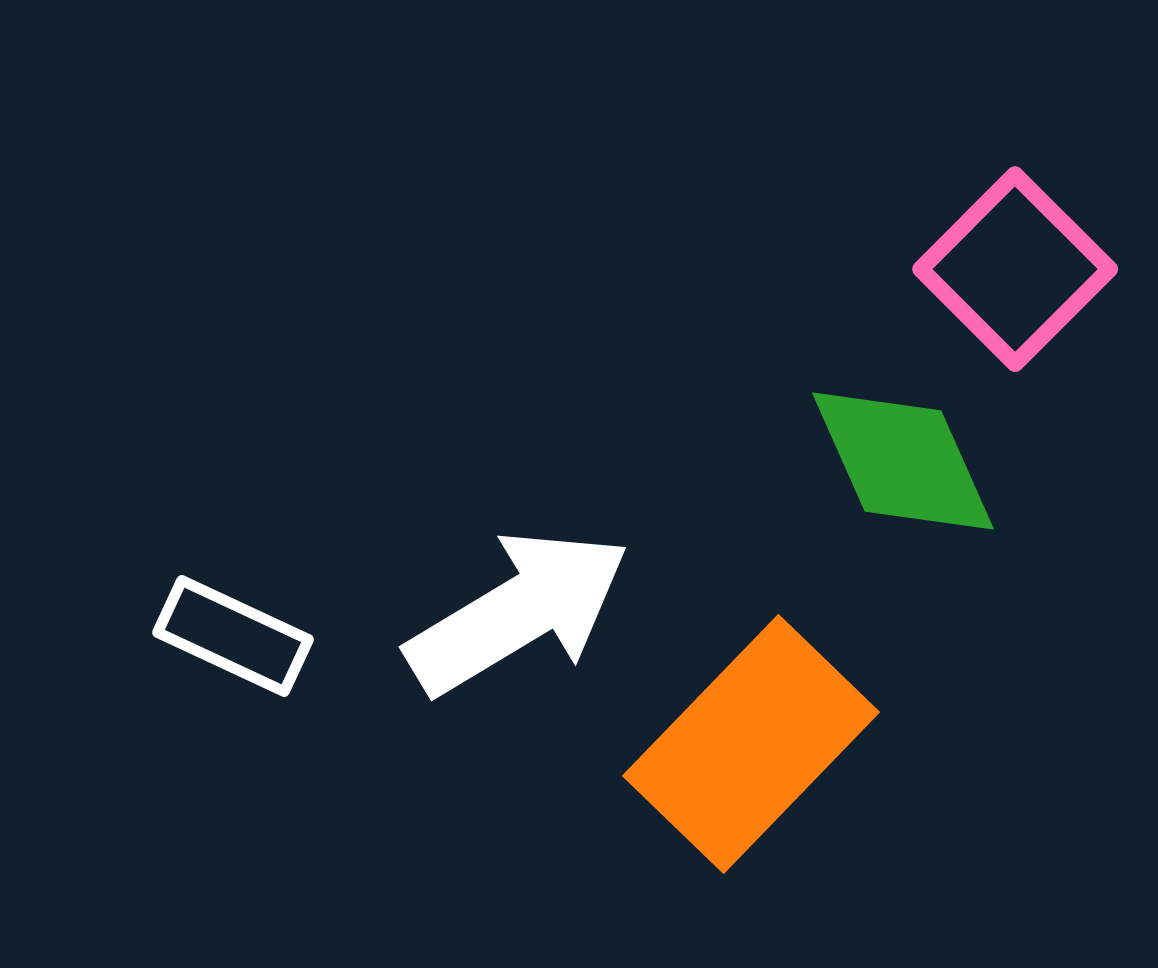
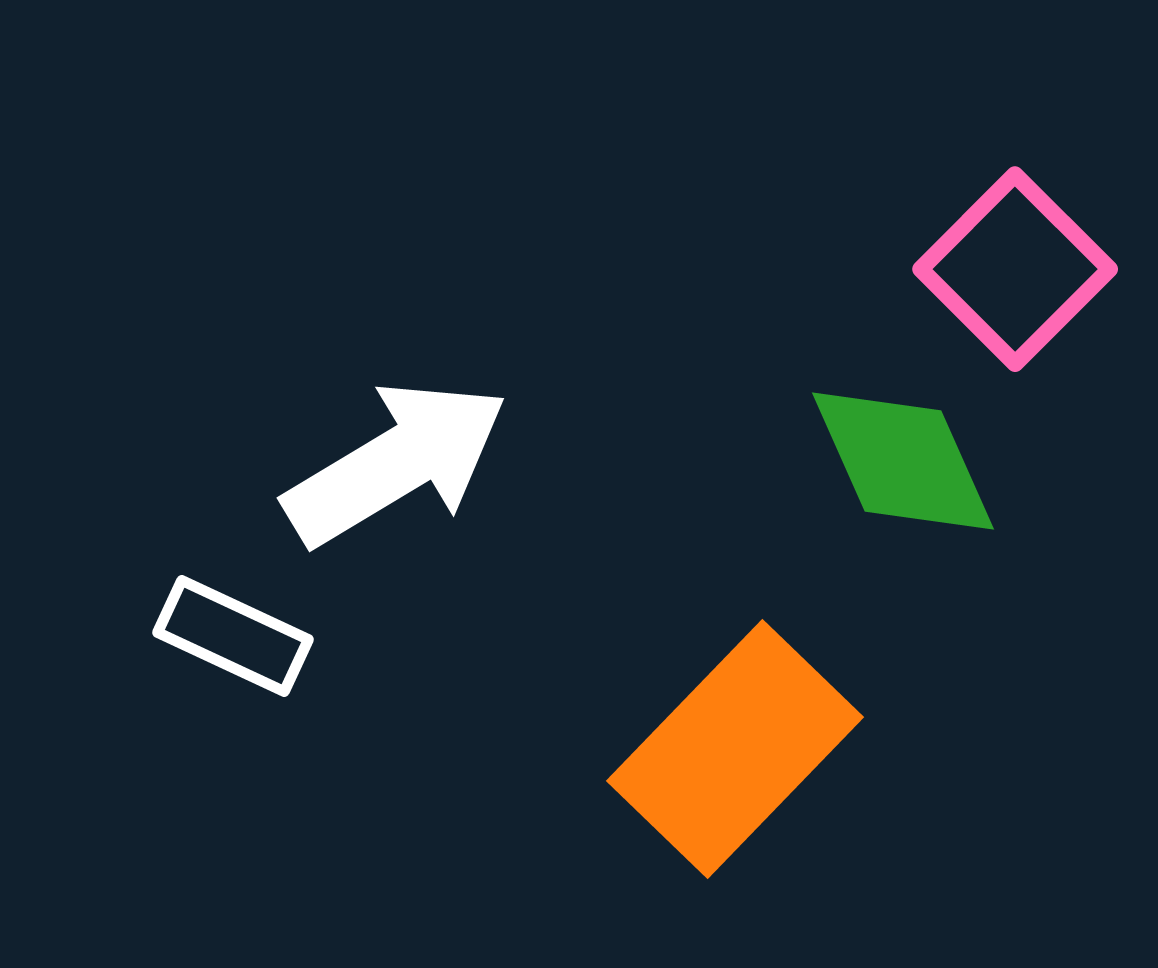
white arrow: moved 122 px left, 149 px up
orange rectangle: moved 16 px left, 5 px down
